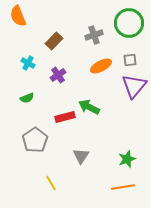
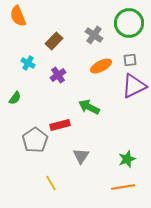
gray cross: rotated 36 degrees counterclockwise
purple triangle: rotated 24 degrees clockwise
green semicircle: moved 12 px left; rotated 32 degrees counterclockwise
red rectangle: moved 5 px left, 8 px down
